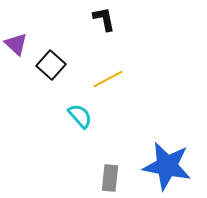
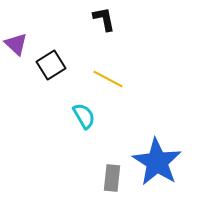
black square: rotated 16 degrees clockwise
yellow line: rotated 56 degrees clockwise
cyan semicircle: moved 4 px right; rotated 12 degrees clockwise
blue star: moved 10 px left, 4 px up; rotated 21 degrees clockwise
gray rectangle: moved 2 px right
